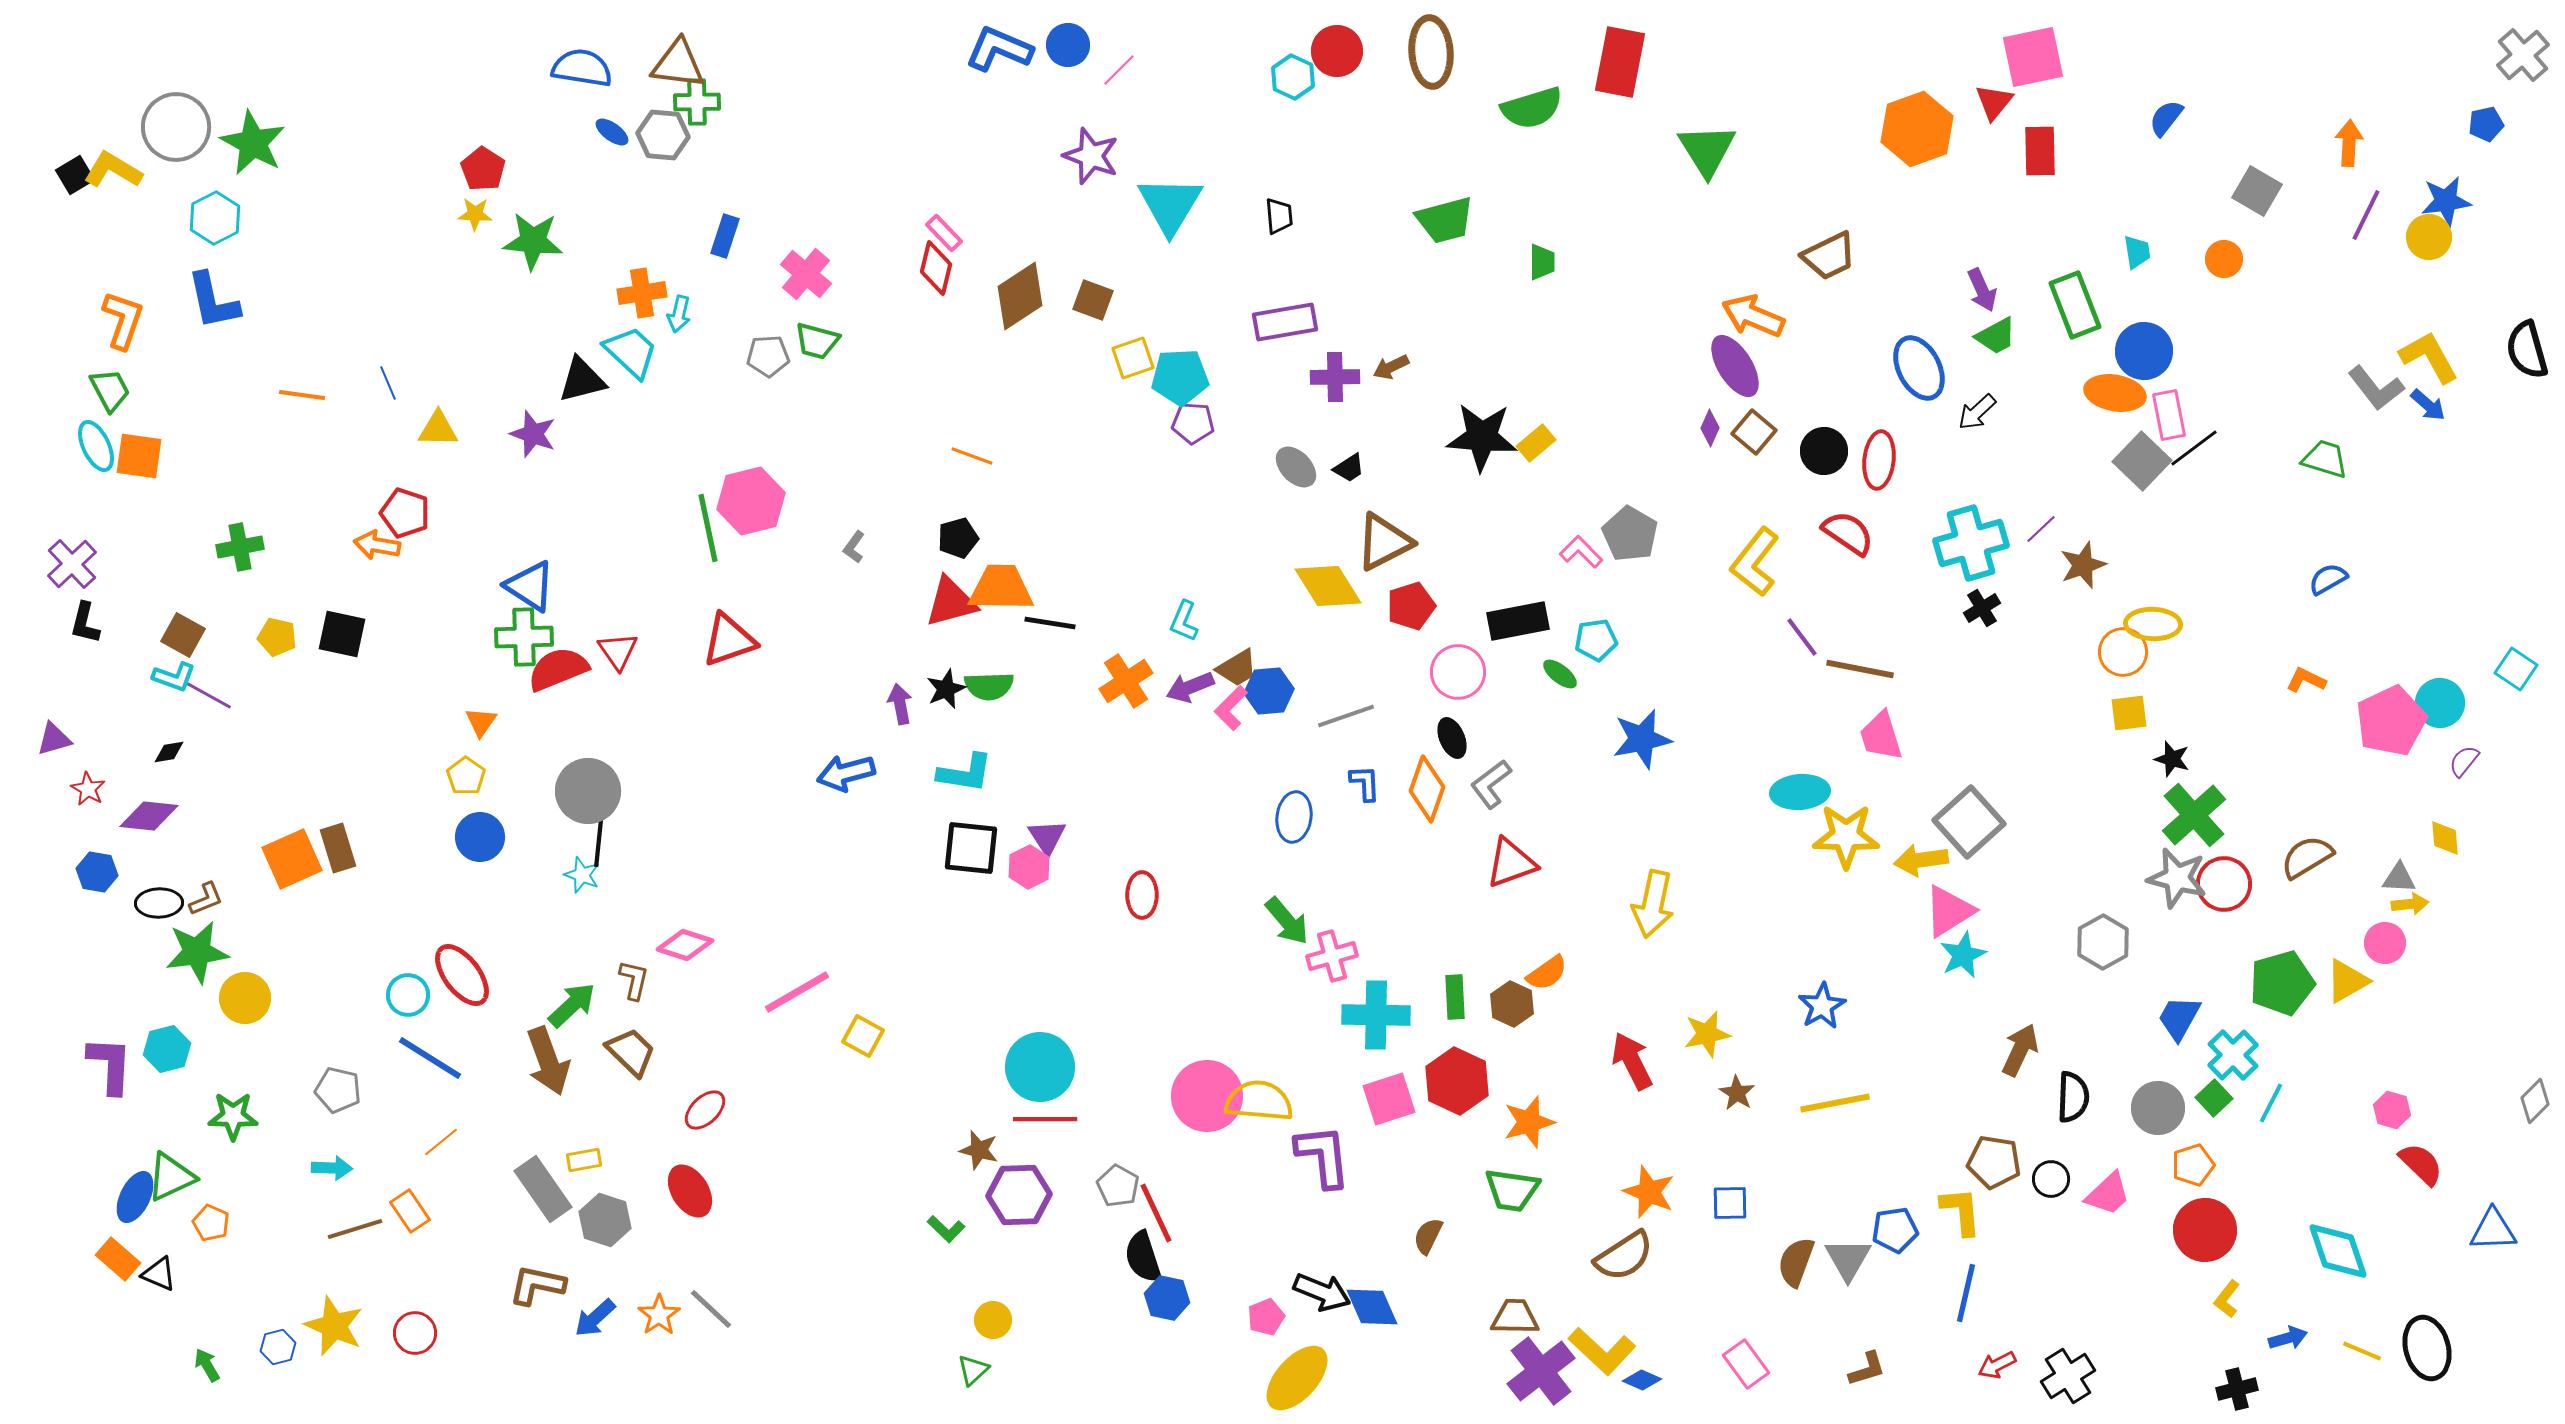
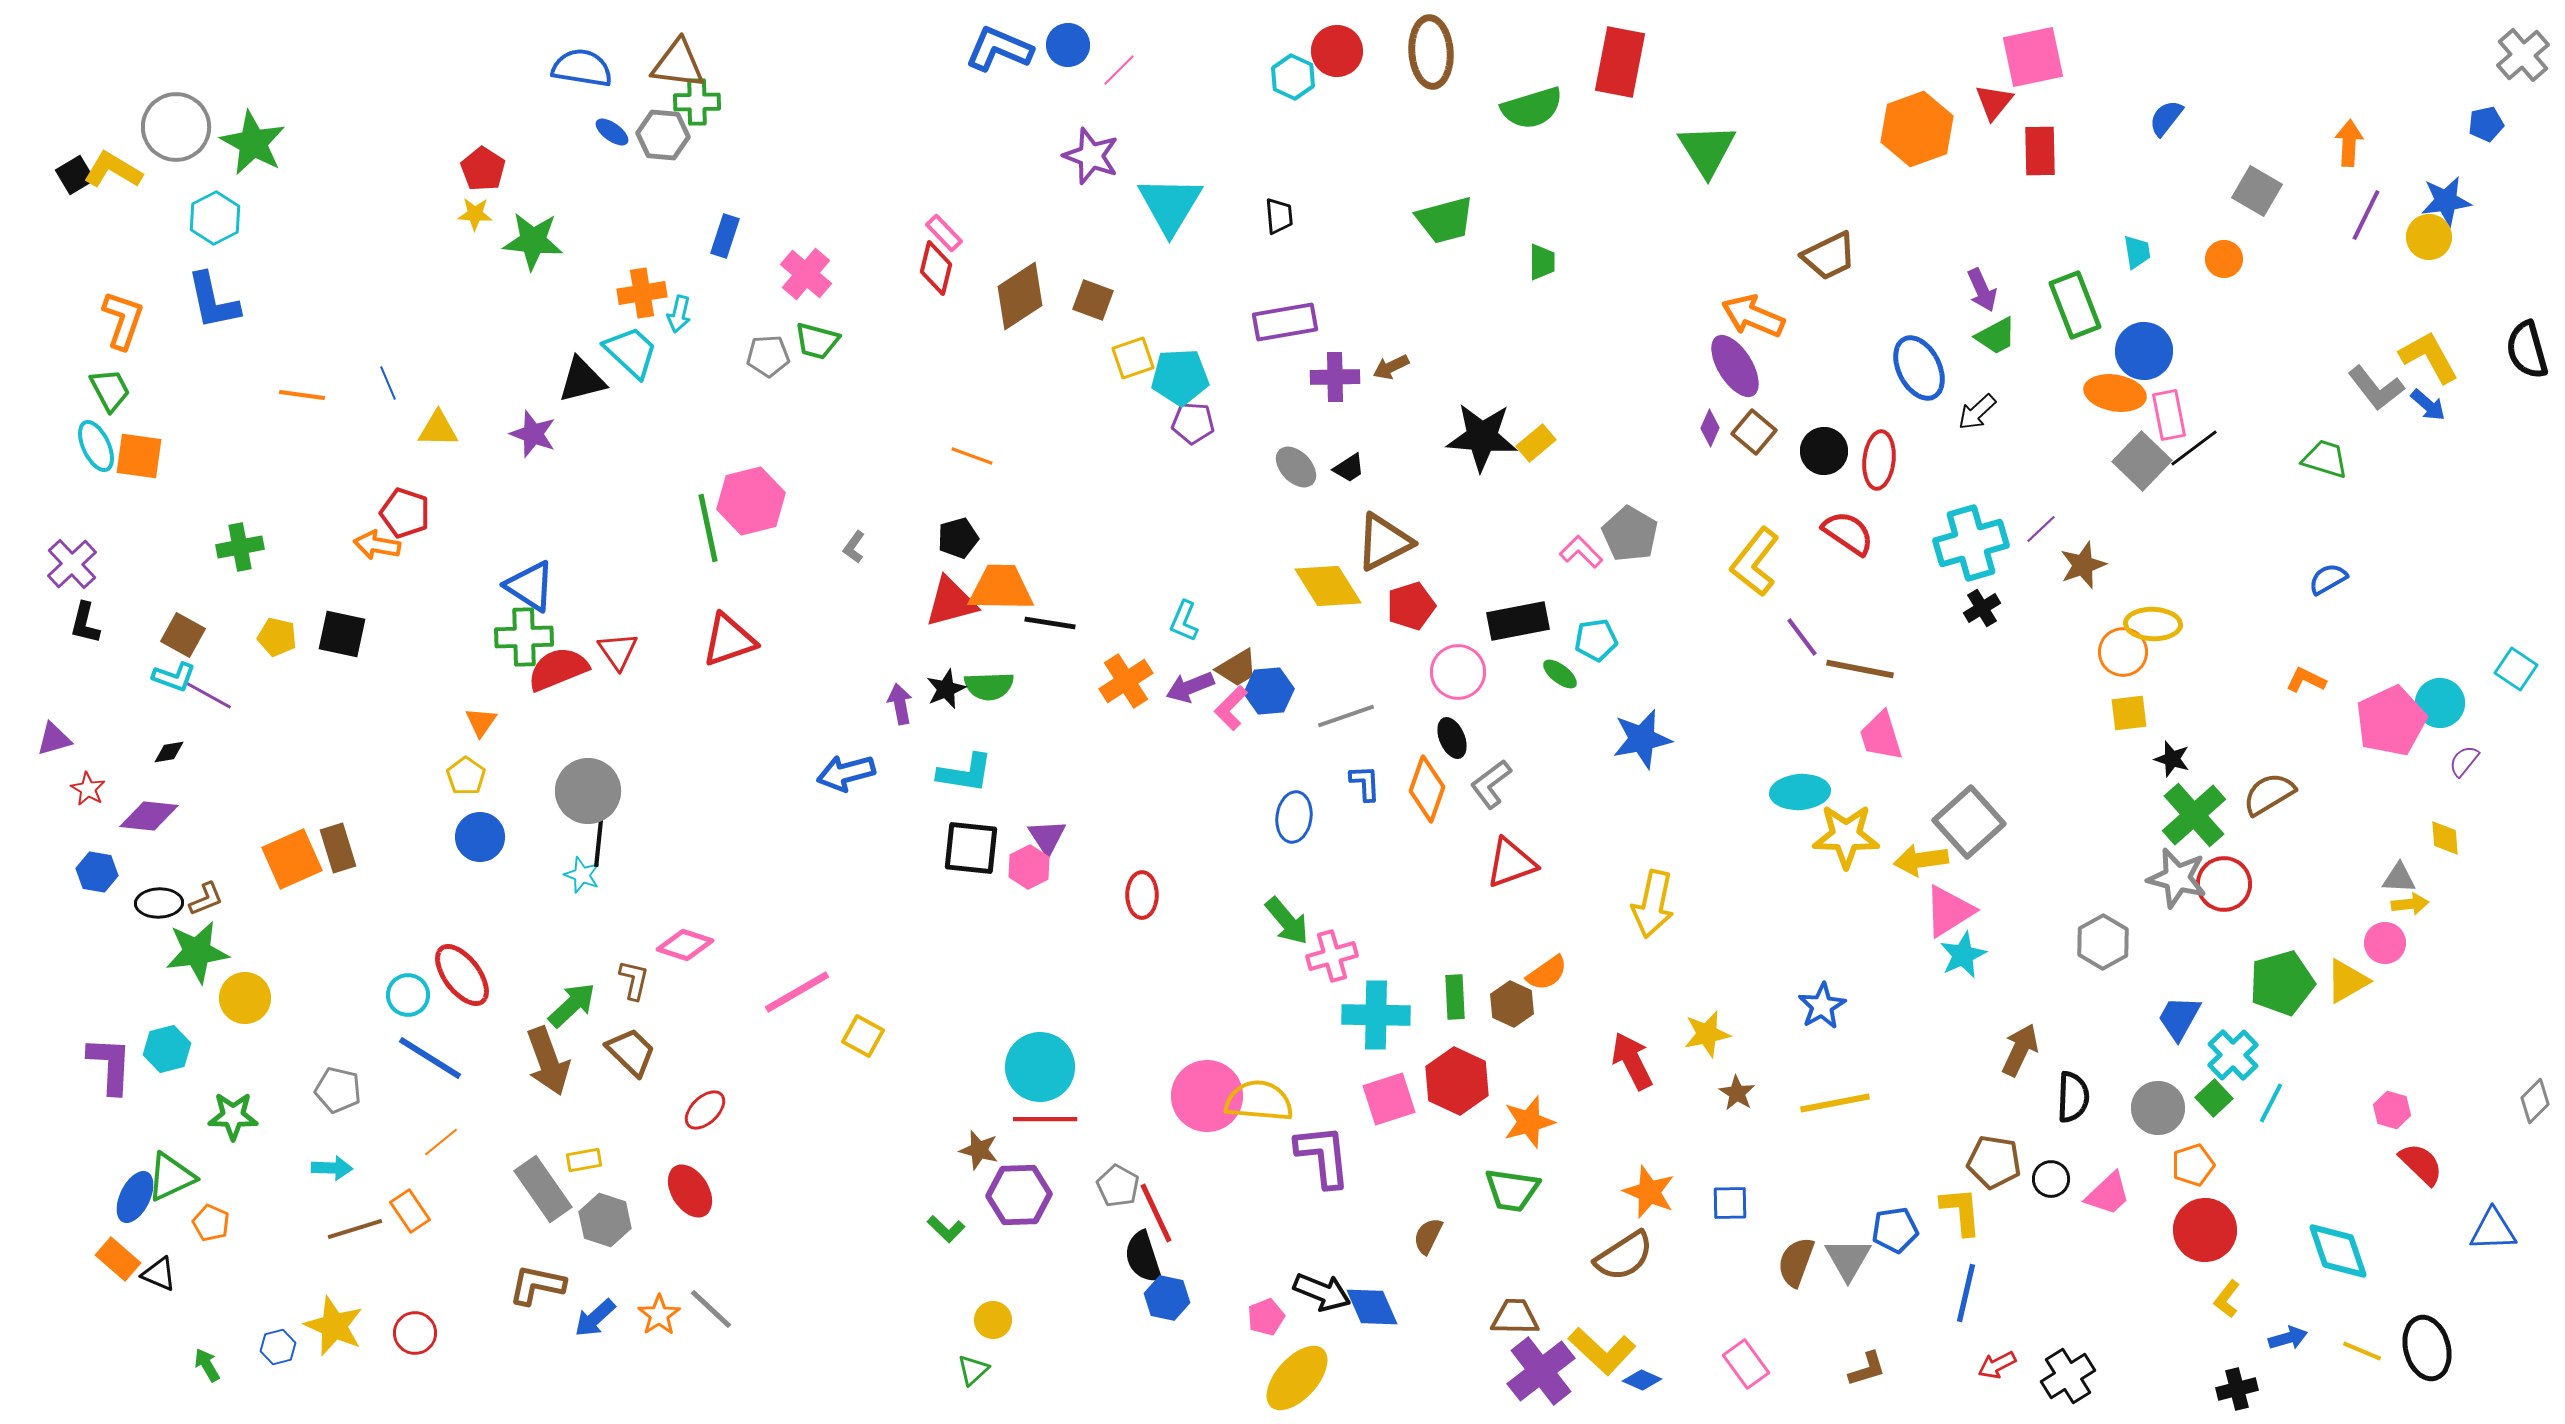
brown semicircle at (2307, 857): moved 38 px left, 63 px up
